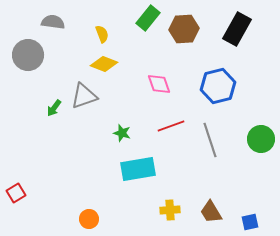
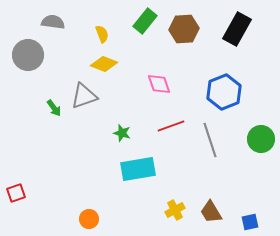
green rectangle: moved 3 px left, 3 px down
blue hexagon: moved 6 px right, 6 px down; rotated 8 degrees counterclockwise
green arrow: rotated 72 degrees counterclockwise
red square: rotated 12 degrees clockwise
yellow cross: moved 5 px right; rotated 24 degrees counterclockwise
